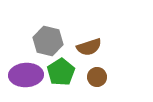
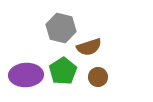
gray hexagon: moved 13 px right, 13 px up
green pentagon: moved 2 px right, 1 px up
brown circle: moved 1 px right
